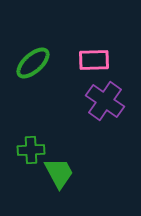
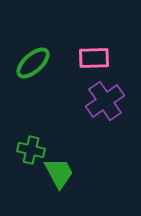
pink rectangle: moved 2 px up
purple cross: rotated 21 degrees clockwise
green cross: rotated 16 degrees clockwise
